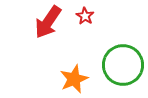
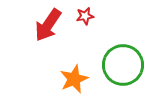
red star: rotated 30 degrees clockwise
red arrow: moved 3 px down
